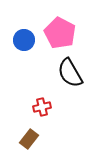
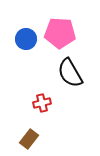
pink pentagon: rotated 24 degrees counterclockwise
blue circle: moved 2 px right, 1 px up
red cross: moved 4 px up
